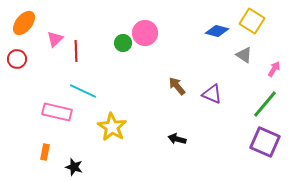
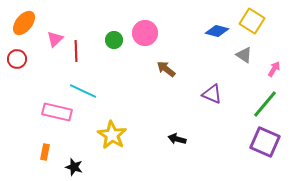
green circle: moved 9 px left, 3 px up
brown arrow: moved 11 px left, 17 px up; rotated 12 degrees counterclockwise
yellow star: moved 8 px down
